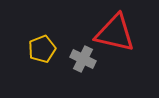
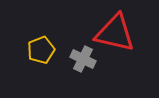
yellow pentagon: moved 1 px left, 1 px down
